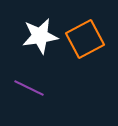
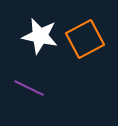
white star: rotated 21 degrees clockwise
